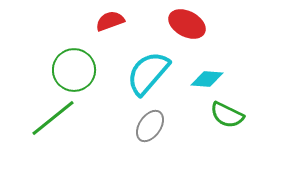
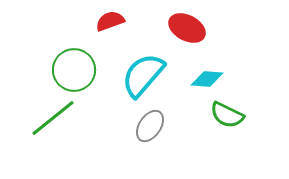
red ellipse: moved 4 px down
cyan semicircle: moved 5 px left, 2 px down
